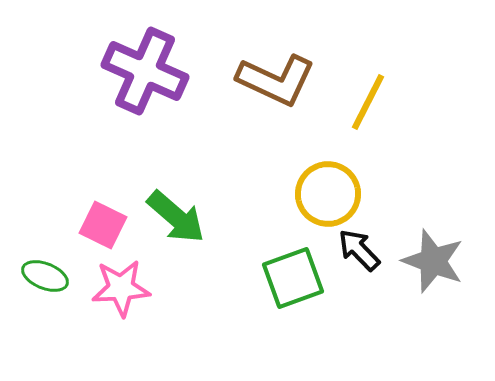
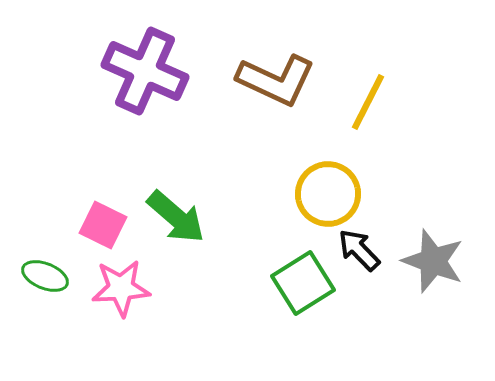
green square: moved 10 px right, 5 px down; rotated 12 degrees counterclockwise
